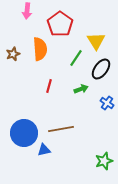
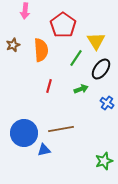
pink arrow: moved 2 px left
red pentagon: moved 3 px right, 1 px down
orange semicircle: moved 1 px right, 1 px down
brown star: moved 9 px up
